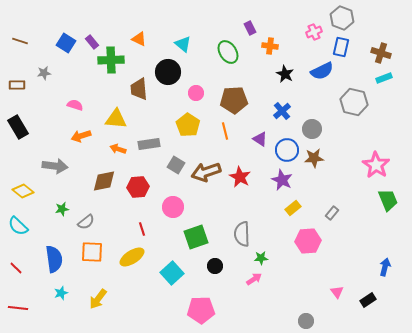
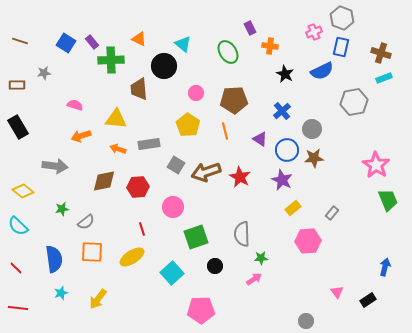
black circle at (168, 72): moved 4 px left, 6 px up
gray hexagon at (354, 102): rotated 24 degrees counterclockwise
